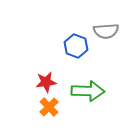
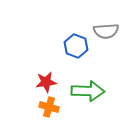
orange cross: rotated 30 degrees counterclockwise
